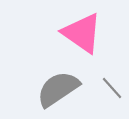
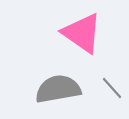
gray semicircle: rotated 24 degrees clockwise
